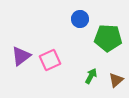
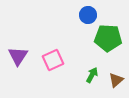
blue circle: moved 8 px right, 4 px up
purple triangle: moved 3 px left; rotated 20 degrees counterclockwise
pink square: moved 3 px right
green arrow: moved 1 px right, 1 px up
